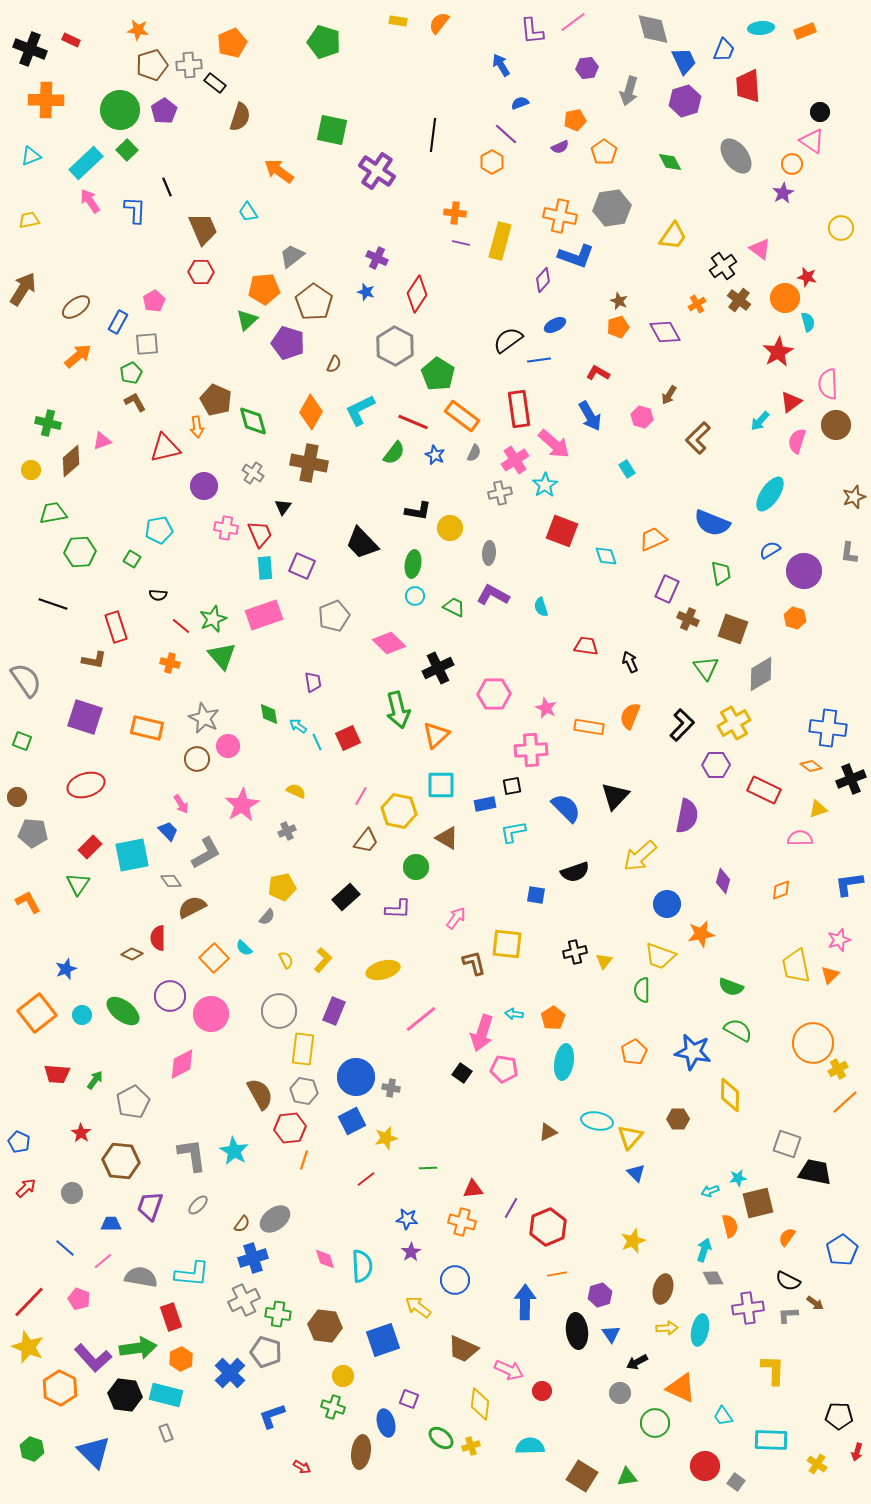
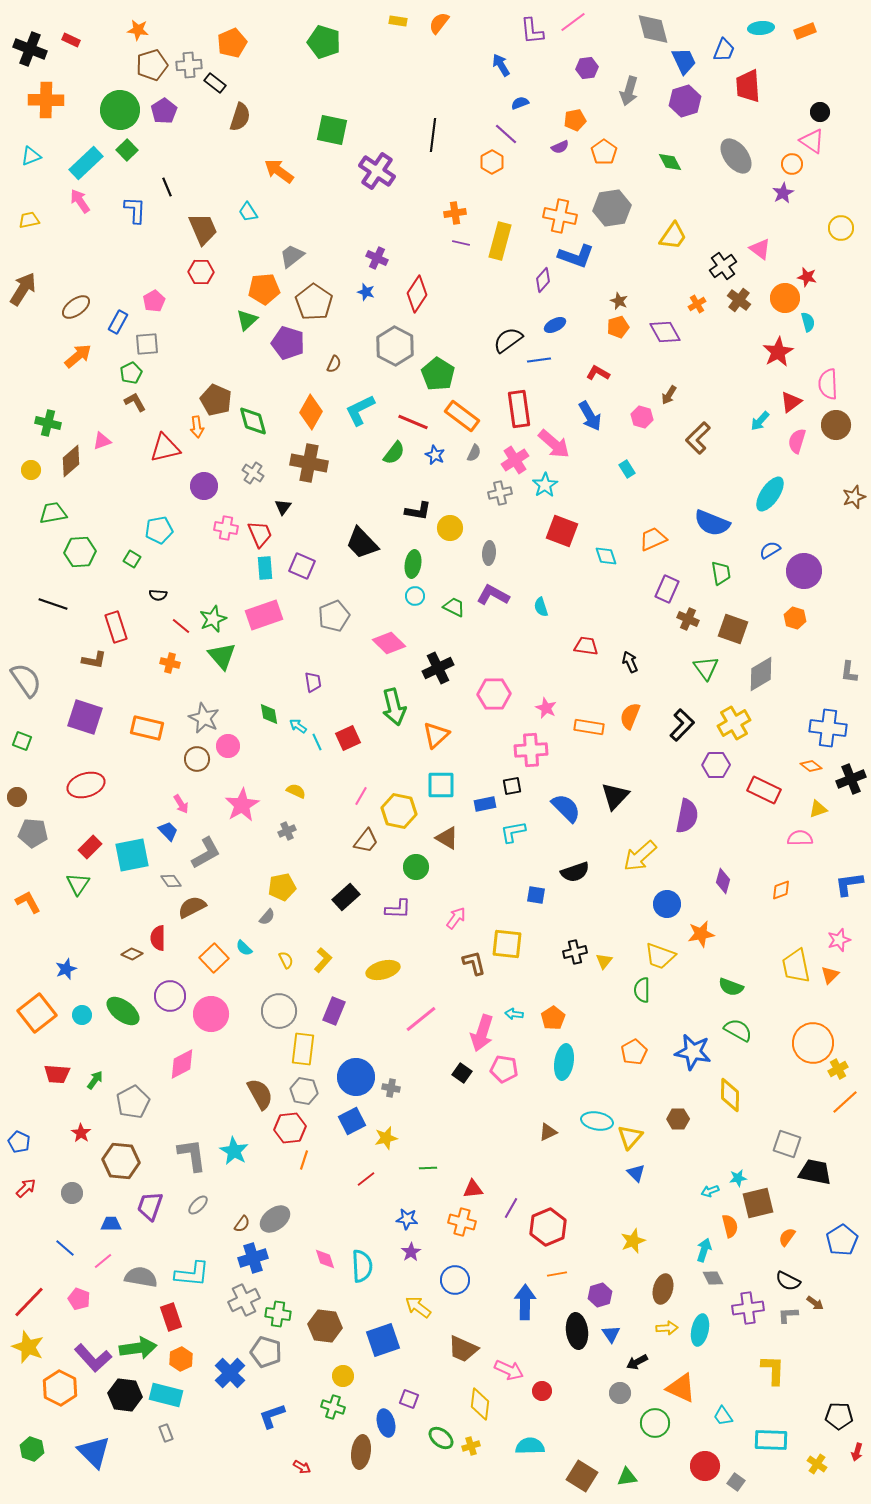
pink arrow at (90, 201): moved 10 px left
orange cross at (455, 213): rotated 15 degrees counterclockwise
gray L-shape at (849, 553): moved 119 px down
green arrow at (398, 710): moved 4 px left, 3 px up
blue pentagon at (842, 1250): moved 10 px up
